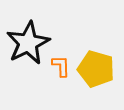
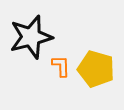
black star: moved 3 px right, 6 px up; rotated 12 degrees clockwise
